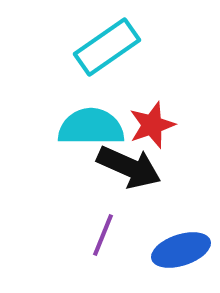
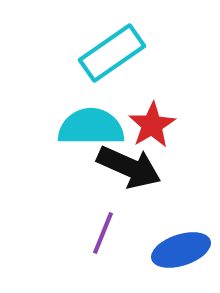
cyan rectangle: moved 5 px right, 6 px down
red star: rotated 12 degrees counterclockwise
purple line: moved 2 px up
